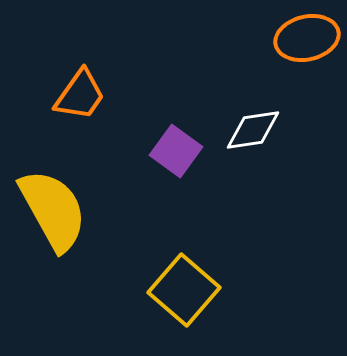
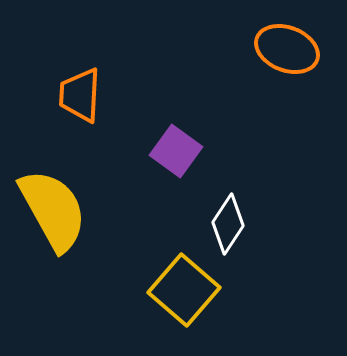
orange ellipse: moved 20 px left, 11 px down; rotated 34 degrees clockwise
orange trapezoid: rotated 148 degrees clockwise
white diamond: moved 25 px left, 94 px down; rotated 48 degrees counterclockwise
